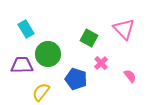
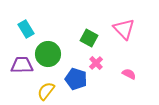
pink cross: moved 5 px left
pink semicircle: moved 1 px left, 2 px up; rotated 24 degrees counterclockwise
yellow semicircle: moved 5 px right, 1 px up
